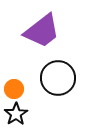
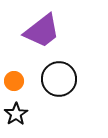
black circle: moved 1 px right, 1 px down
orange circle: moved 8 px up
